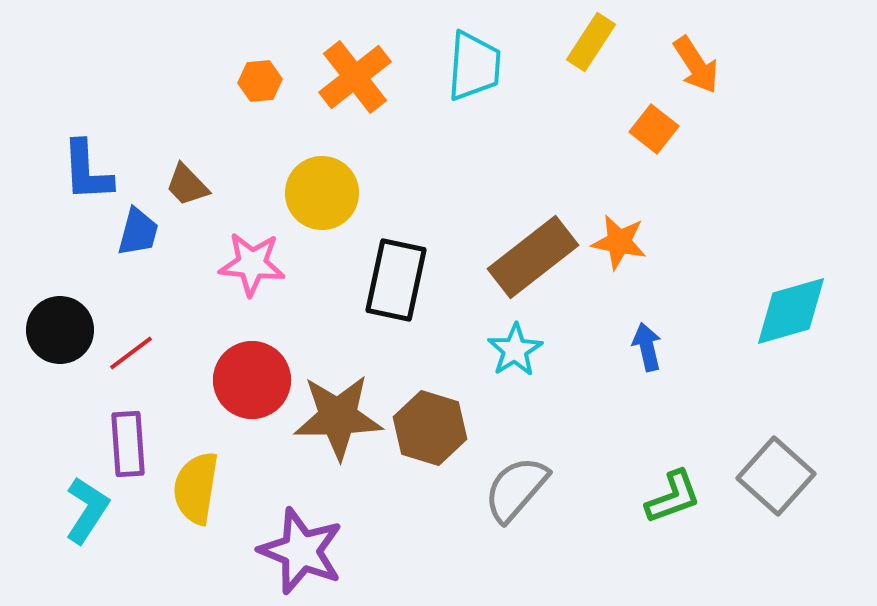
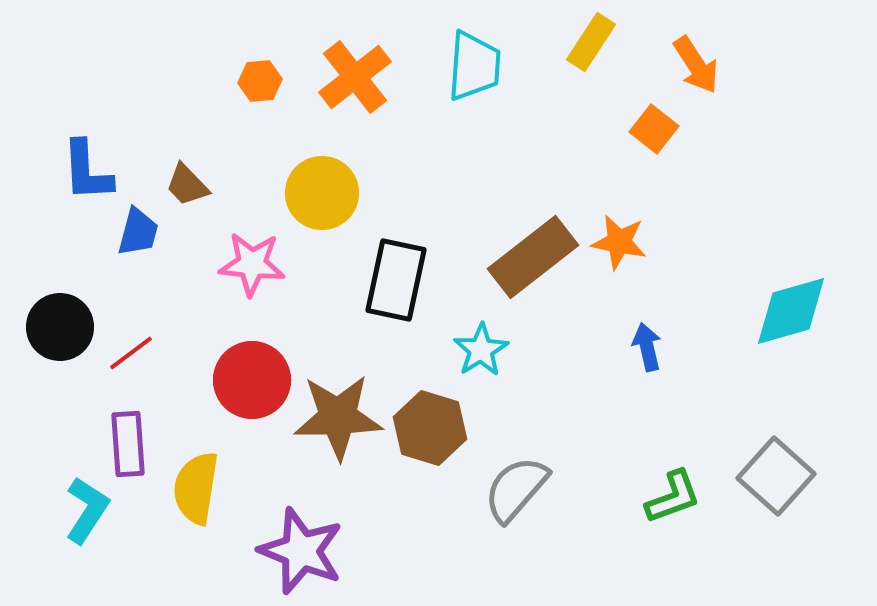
black circle: moved 3 px up
cyan star: moved 34 px left
